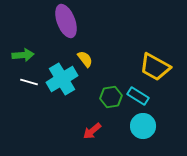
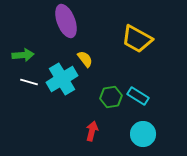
yellow trapezoid: moved 18 px left, 28 px up
cyan circle: moved 8 px down
red arrow: rotated 144 degrees clockwise
